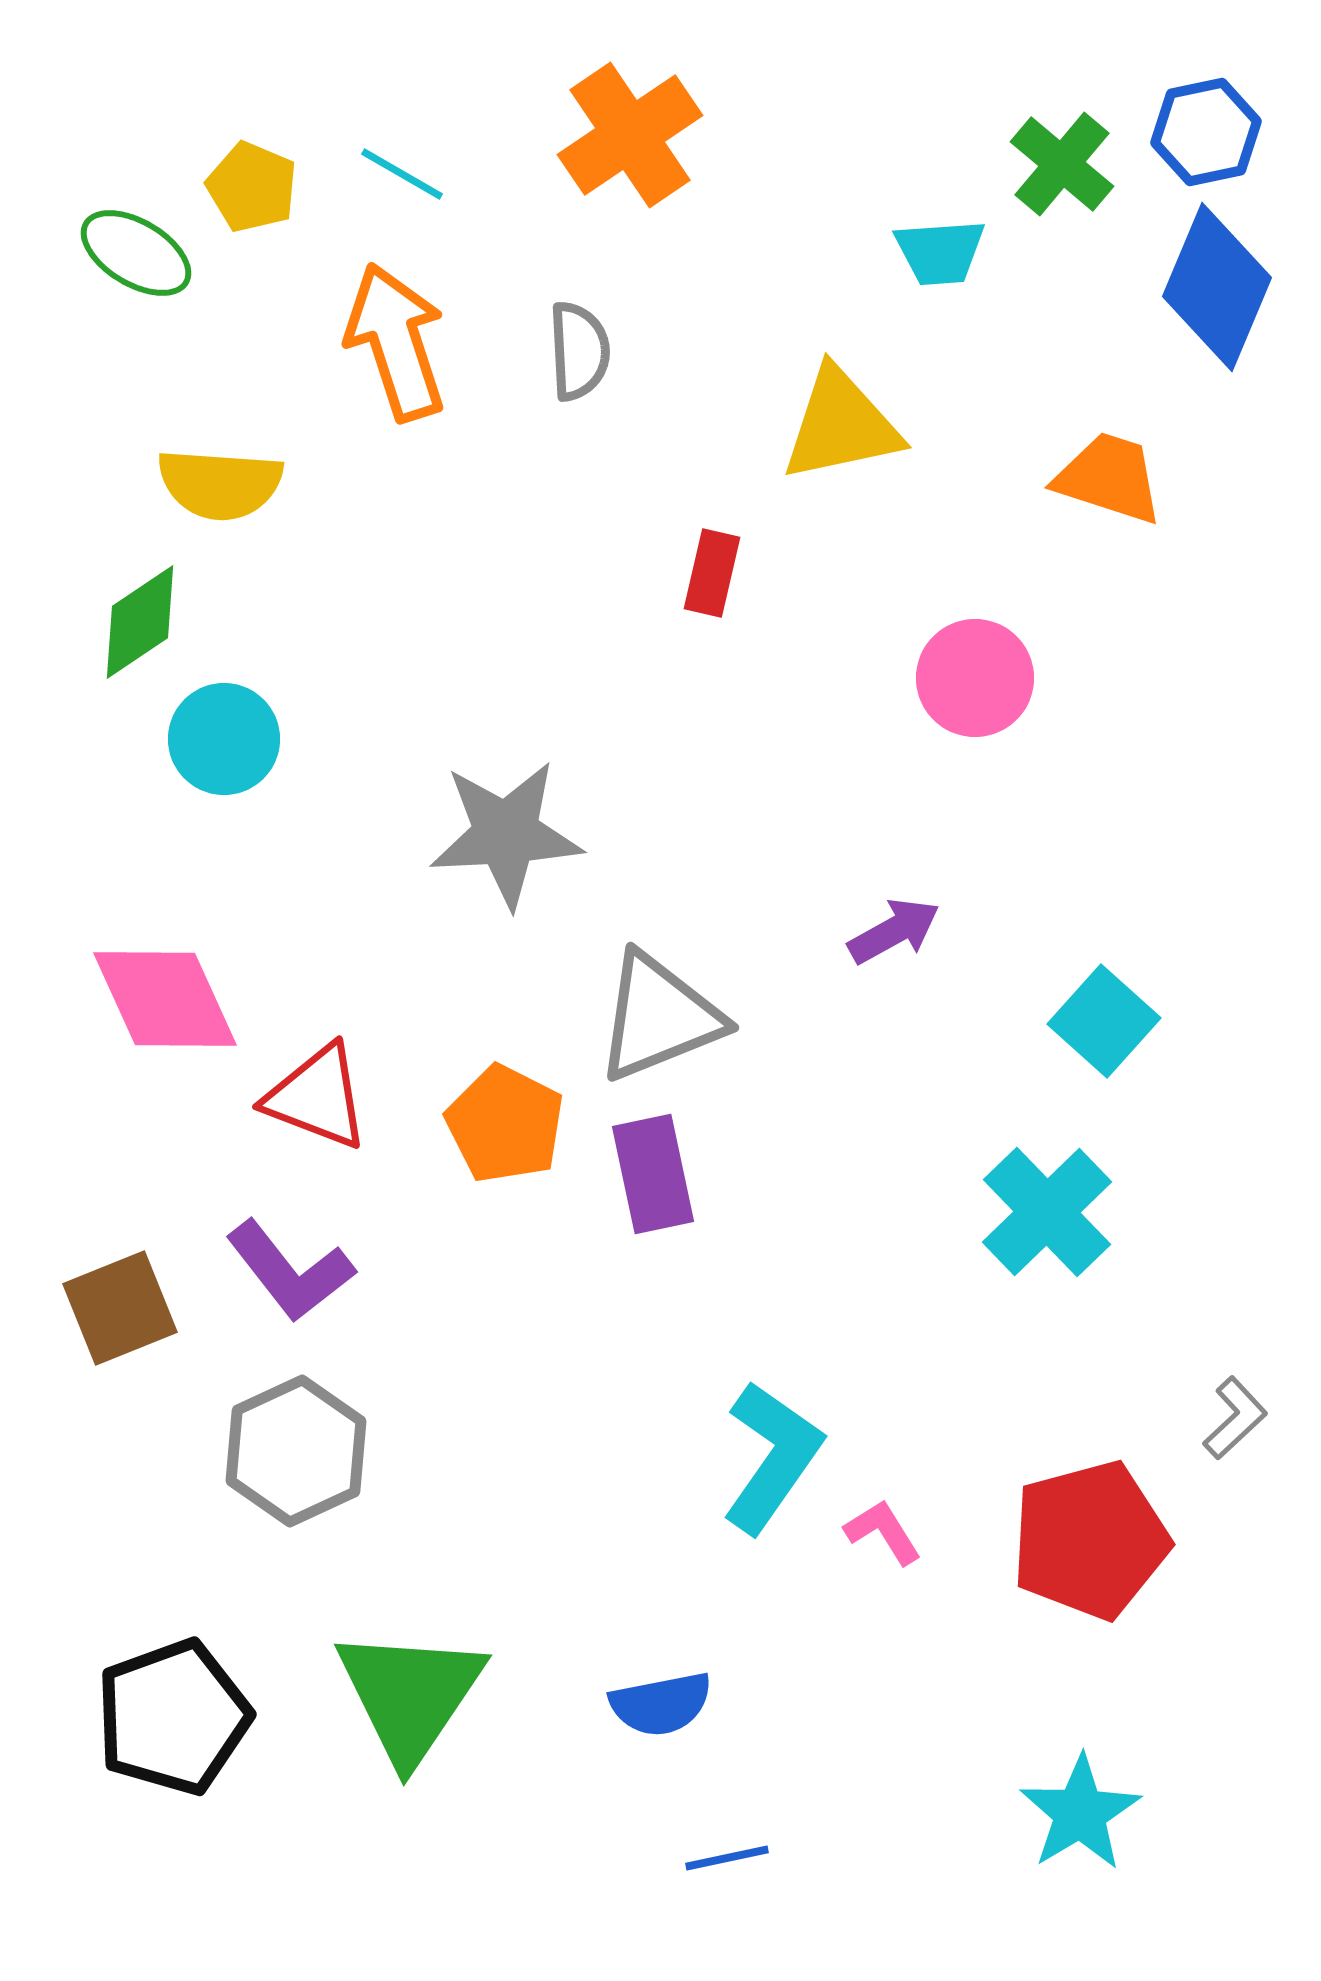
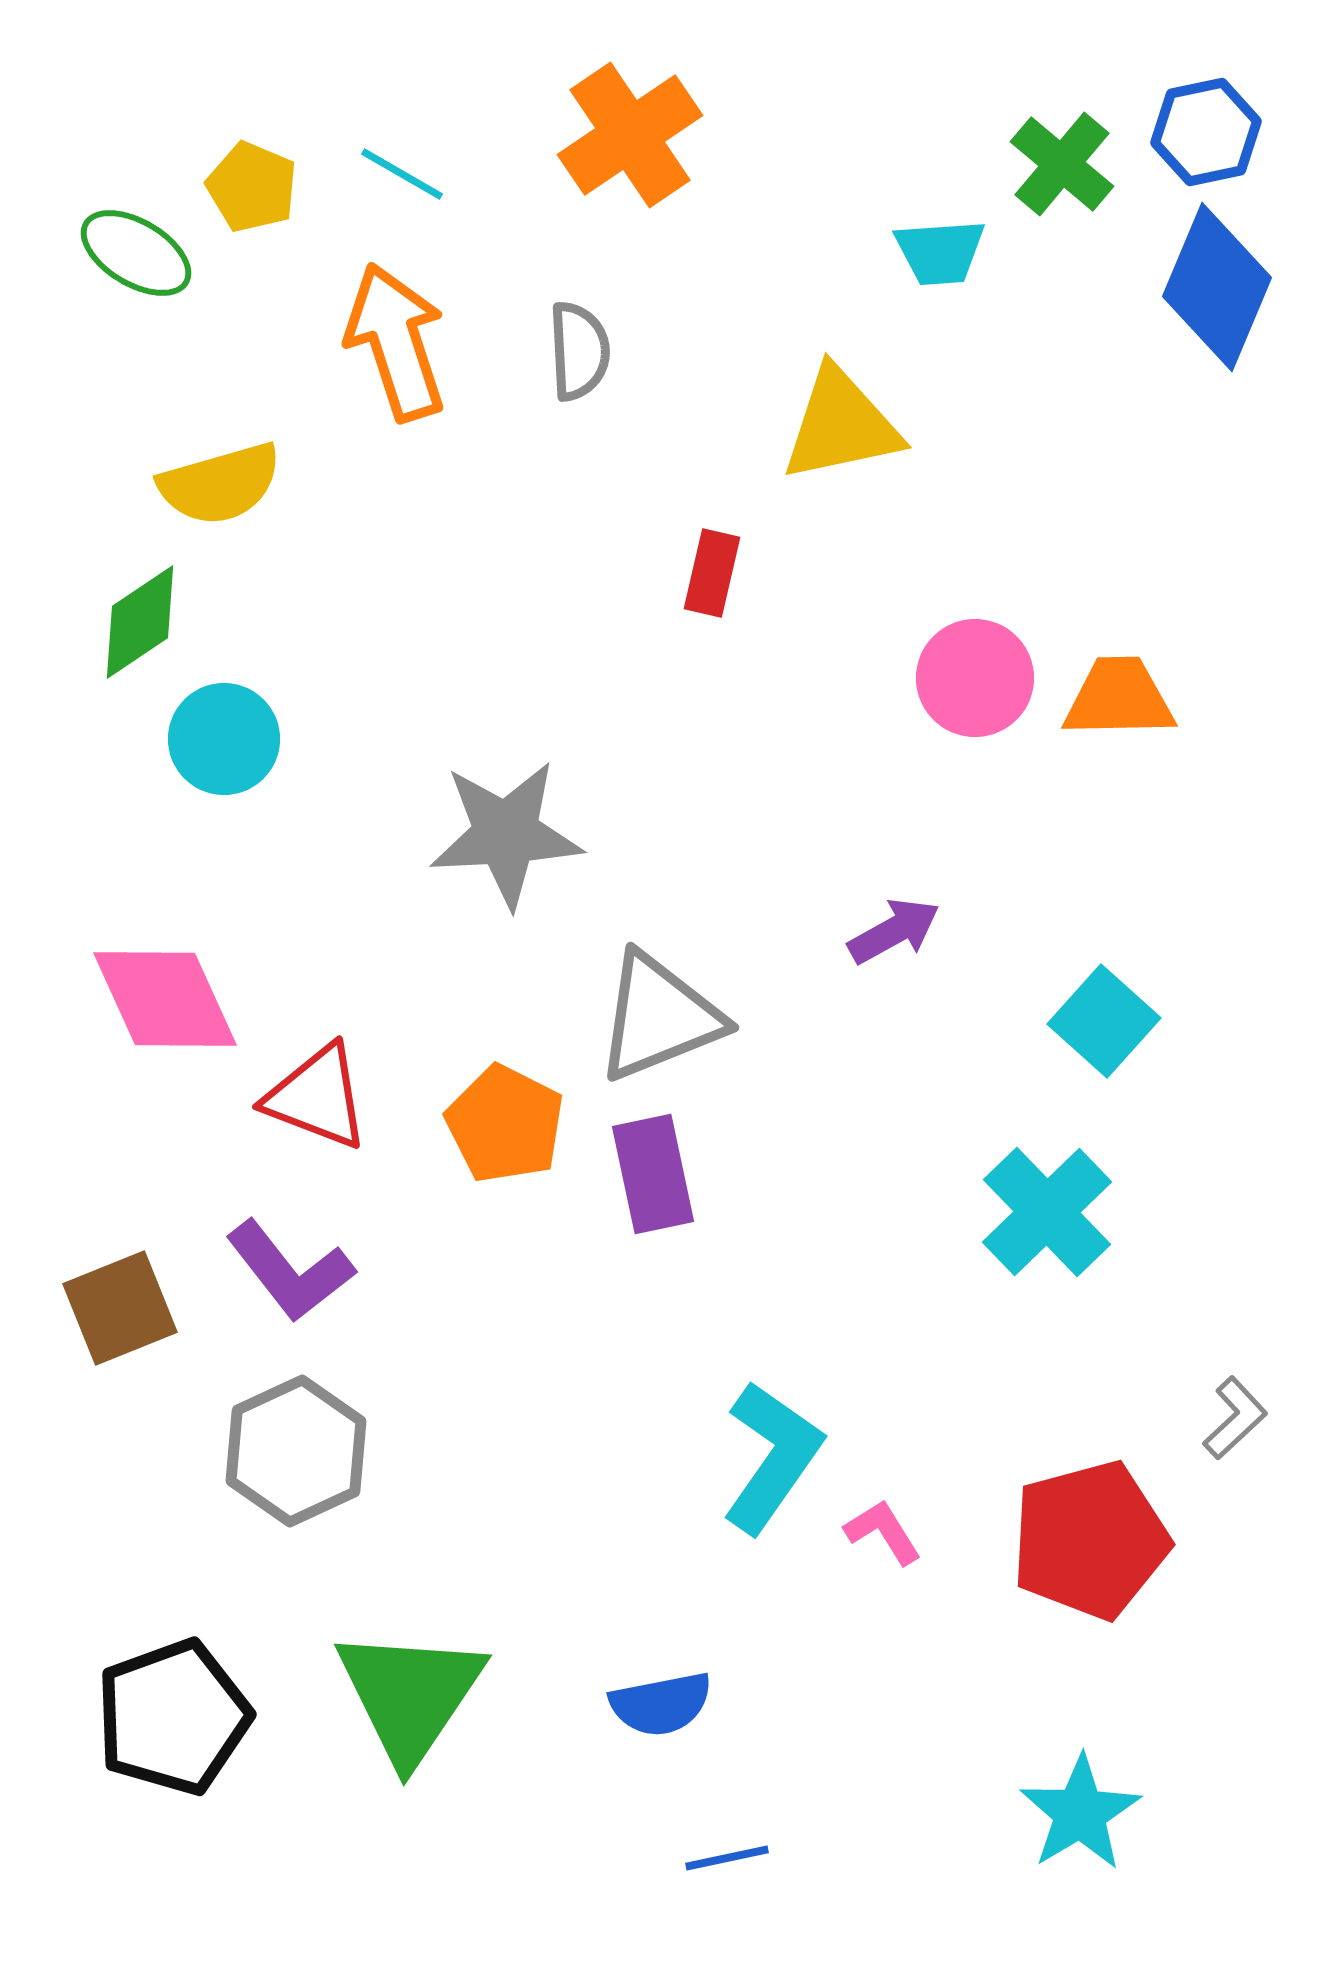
orange trapezoid: moved 10 px right, 220 px down; rotated 19 degrees counterclockwise
yellow semicircle: rotated 20 degrees counterclockwise
